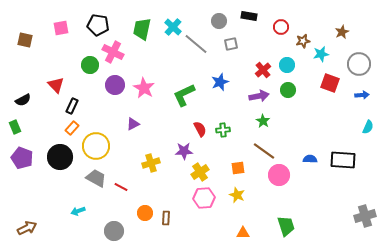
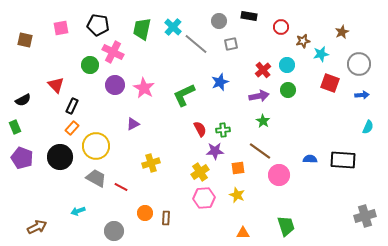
purple star at (184, 151): moved 31 px right
brown line at (264, 151): moved 4 px left
brown arrow at (27, 228): moved 10 px right, 1 px up
